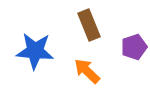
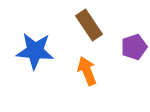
brown rectangle: rotated 12 degrees counterclockwise
orange arrow: rotated 24 degrees clockwise
